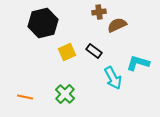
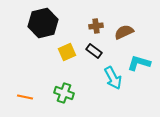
brown cross: moved 3 px left, 14 px down
brown semicircle: moved 7 px right, 7 px down
cyan L-shape: moved 1 px right
green cross: moved 1 px left, 1 px up; rotated 24 degrees counterclockwise
